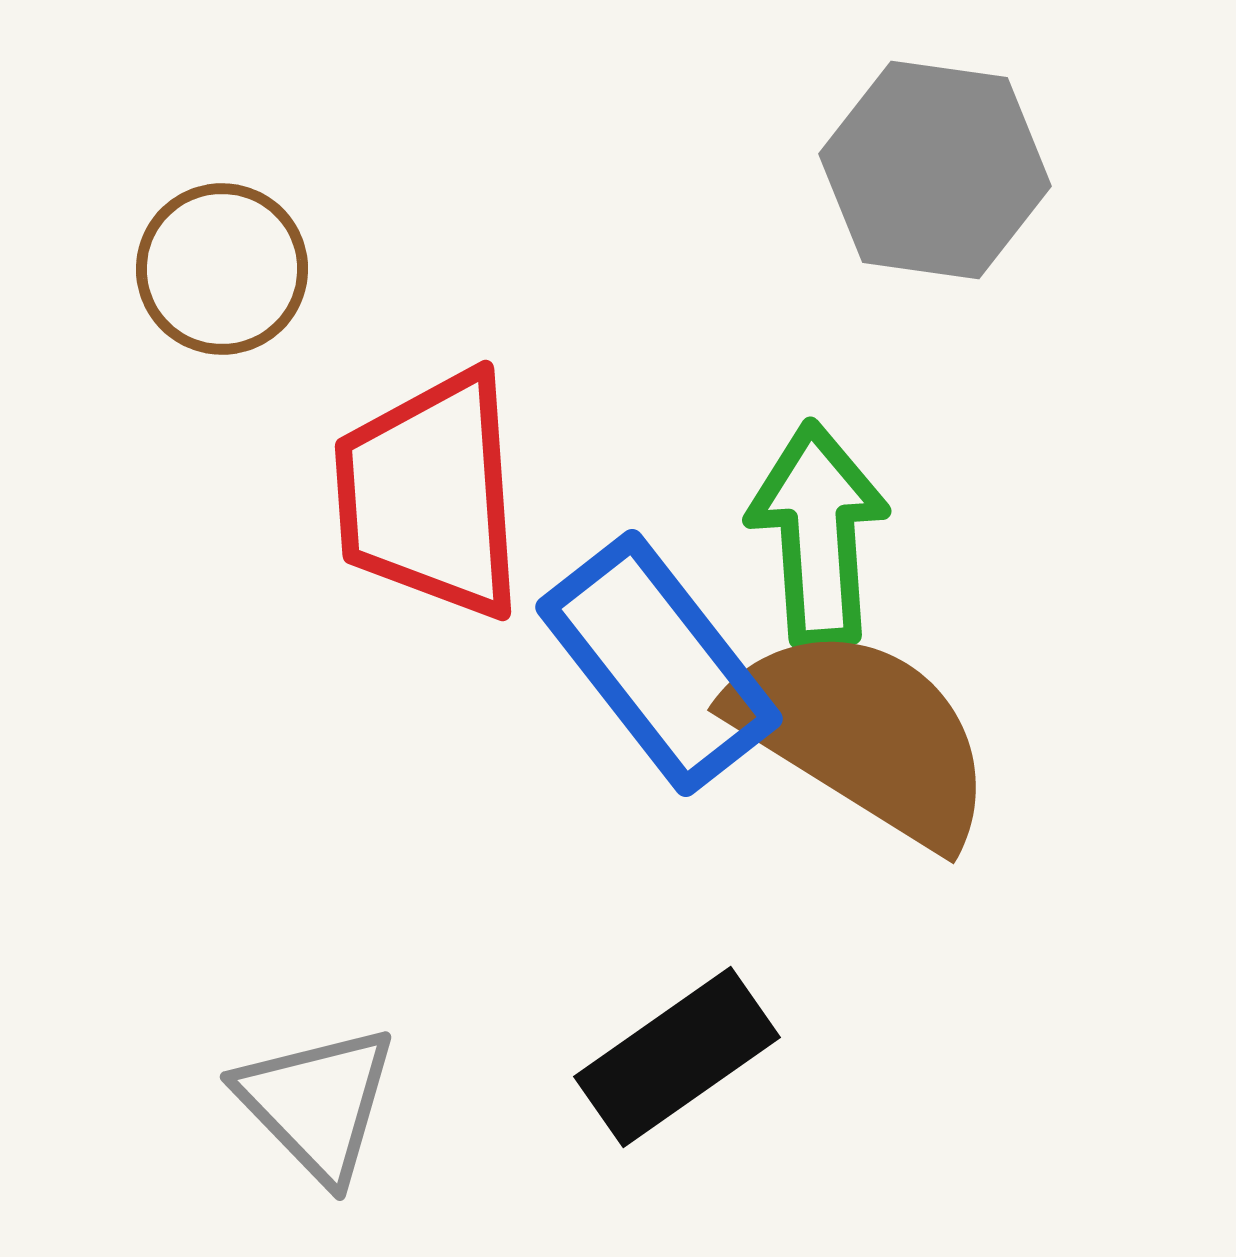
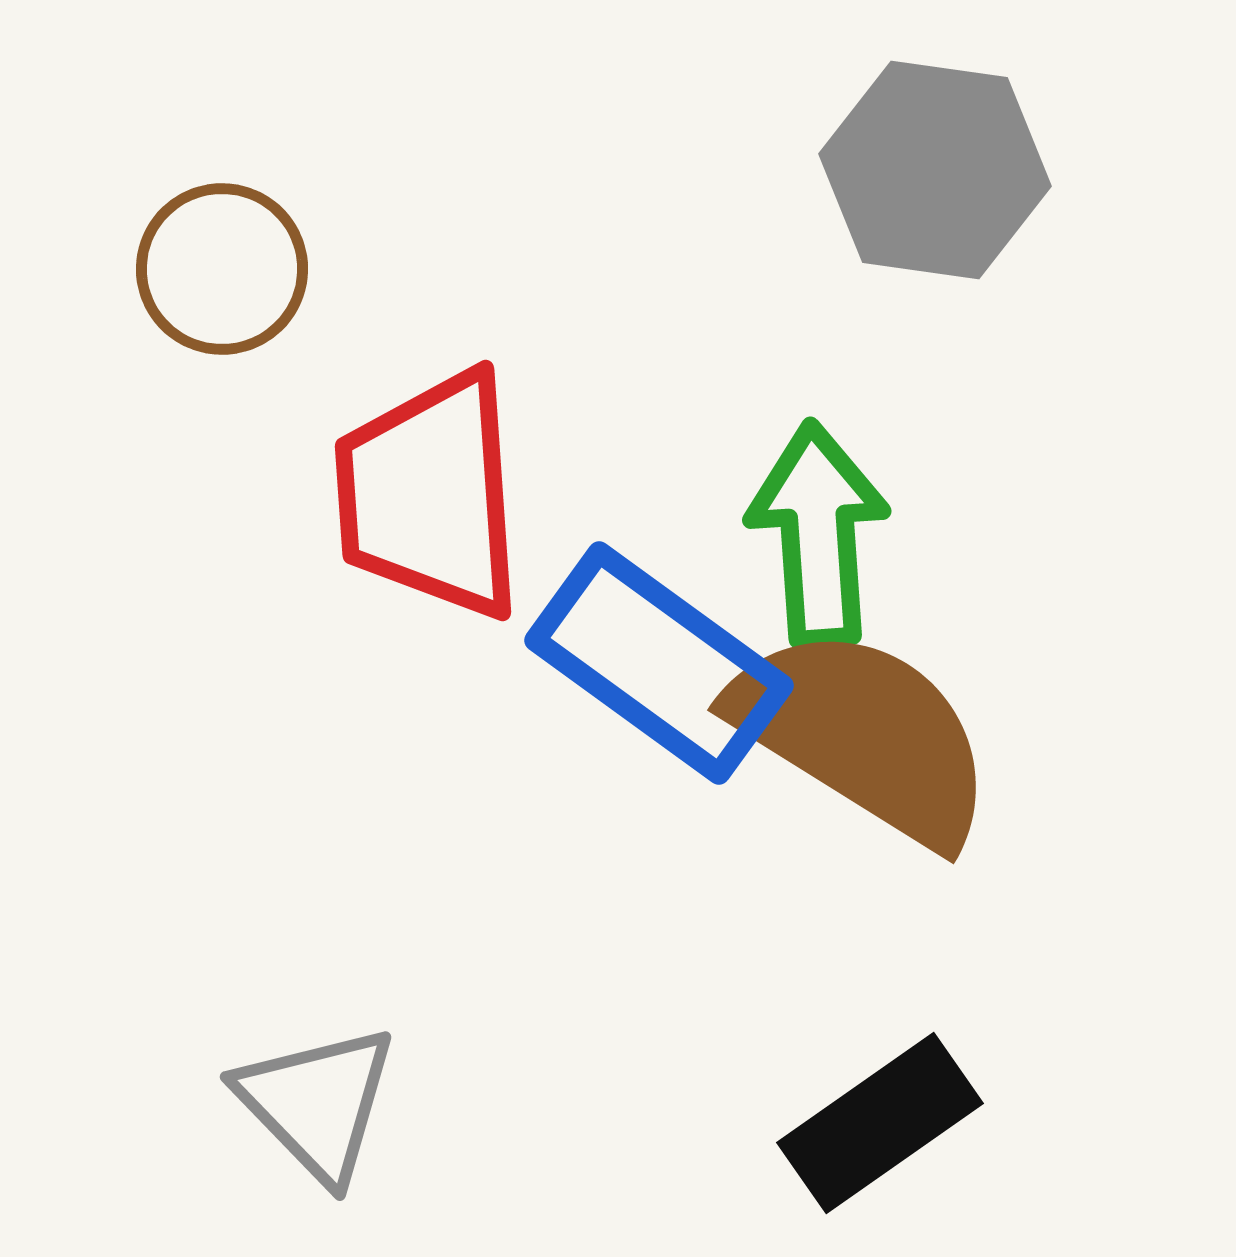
blue rectangle: rotated 16 degrees counterclockwise
black rectangle: moved 203 px right, 66 px down
